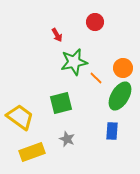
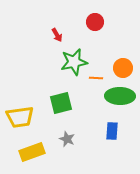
orange line: rotated 40 degrees counterclockwise
green ellipse: rotated 60 degrees clockwise
yellow trapezoid: rotated 136 degrees clockwise
